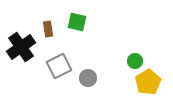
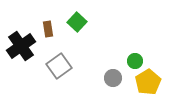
green square: rotated 30 degrees clockwise
black cross: moved 1 px up
gray square: rotated 10 degrees counterclockwise
gray circle: moved 25 px right
